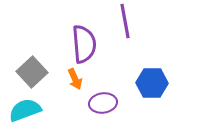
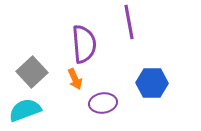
purple line: moved 4 px right, 1 px down
